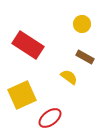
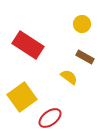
yellow square: moved 2 px down; rotated 12 degrees counterclockwise
